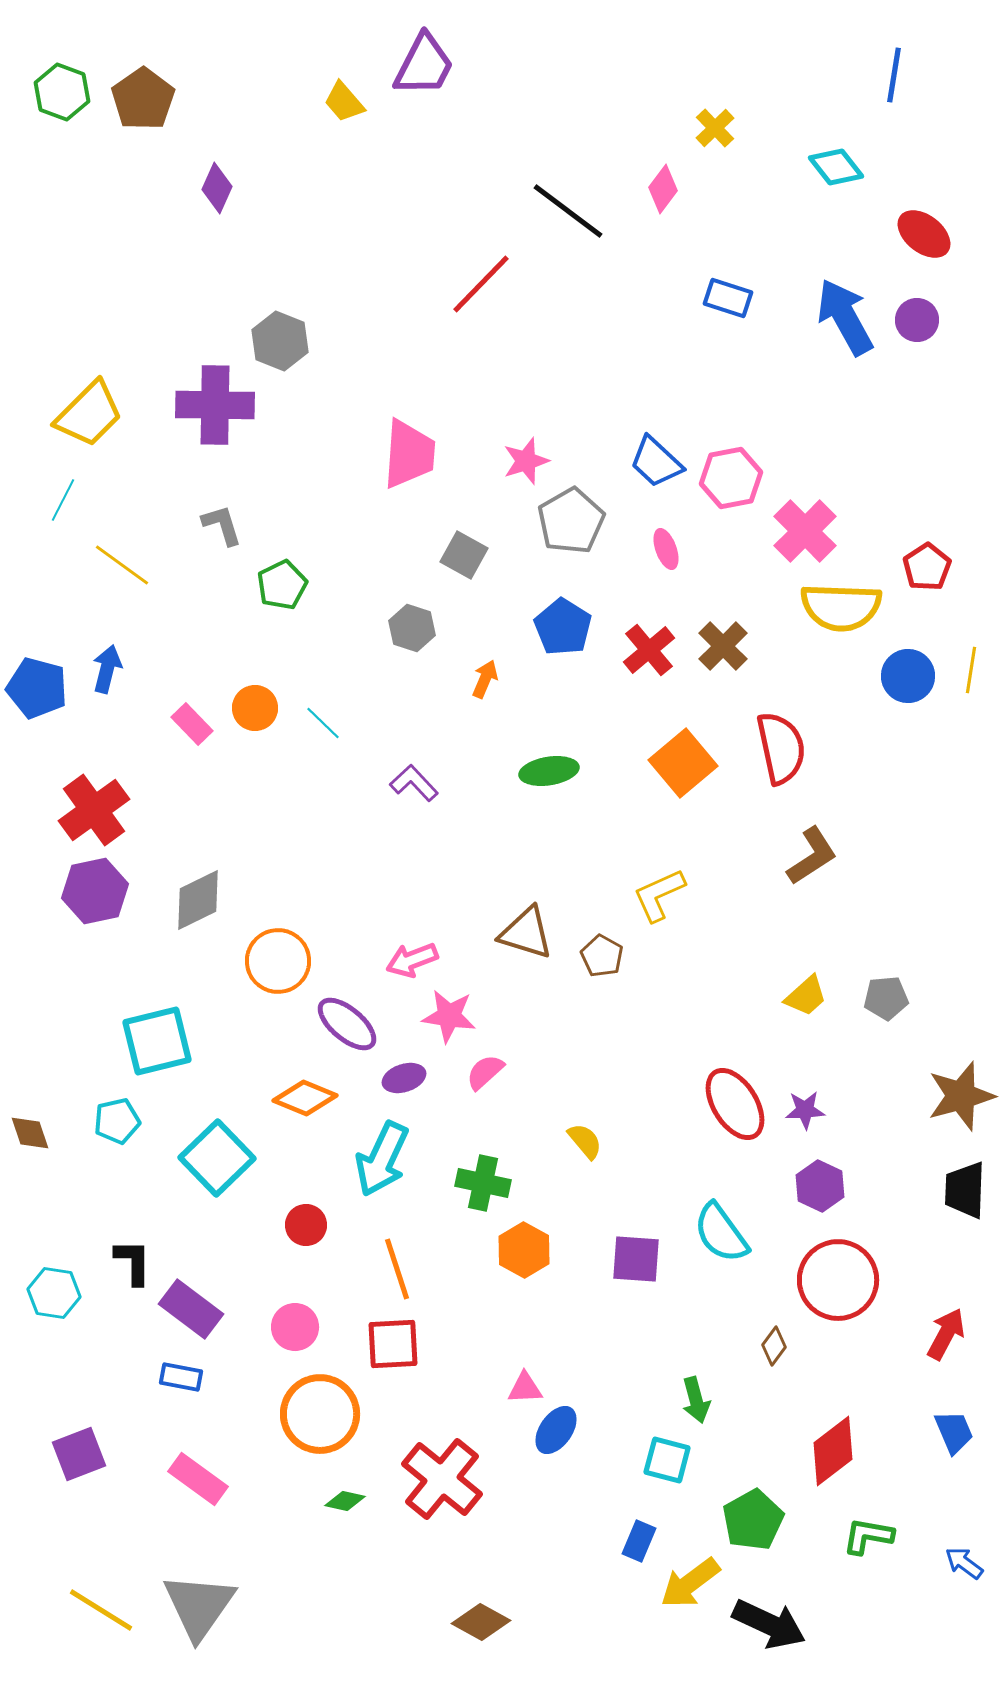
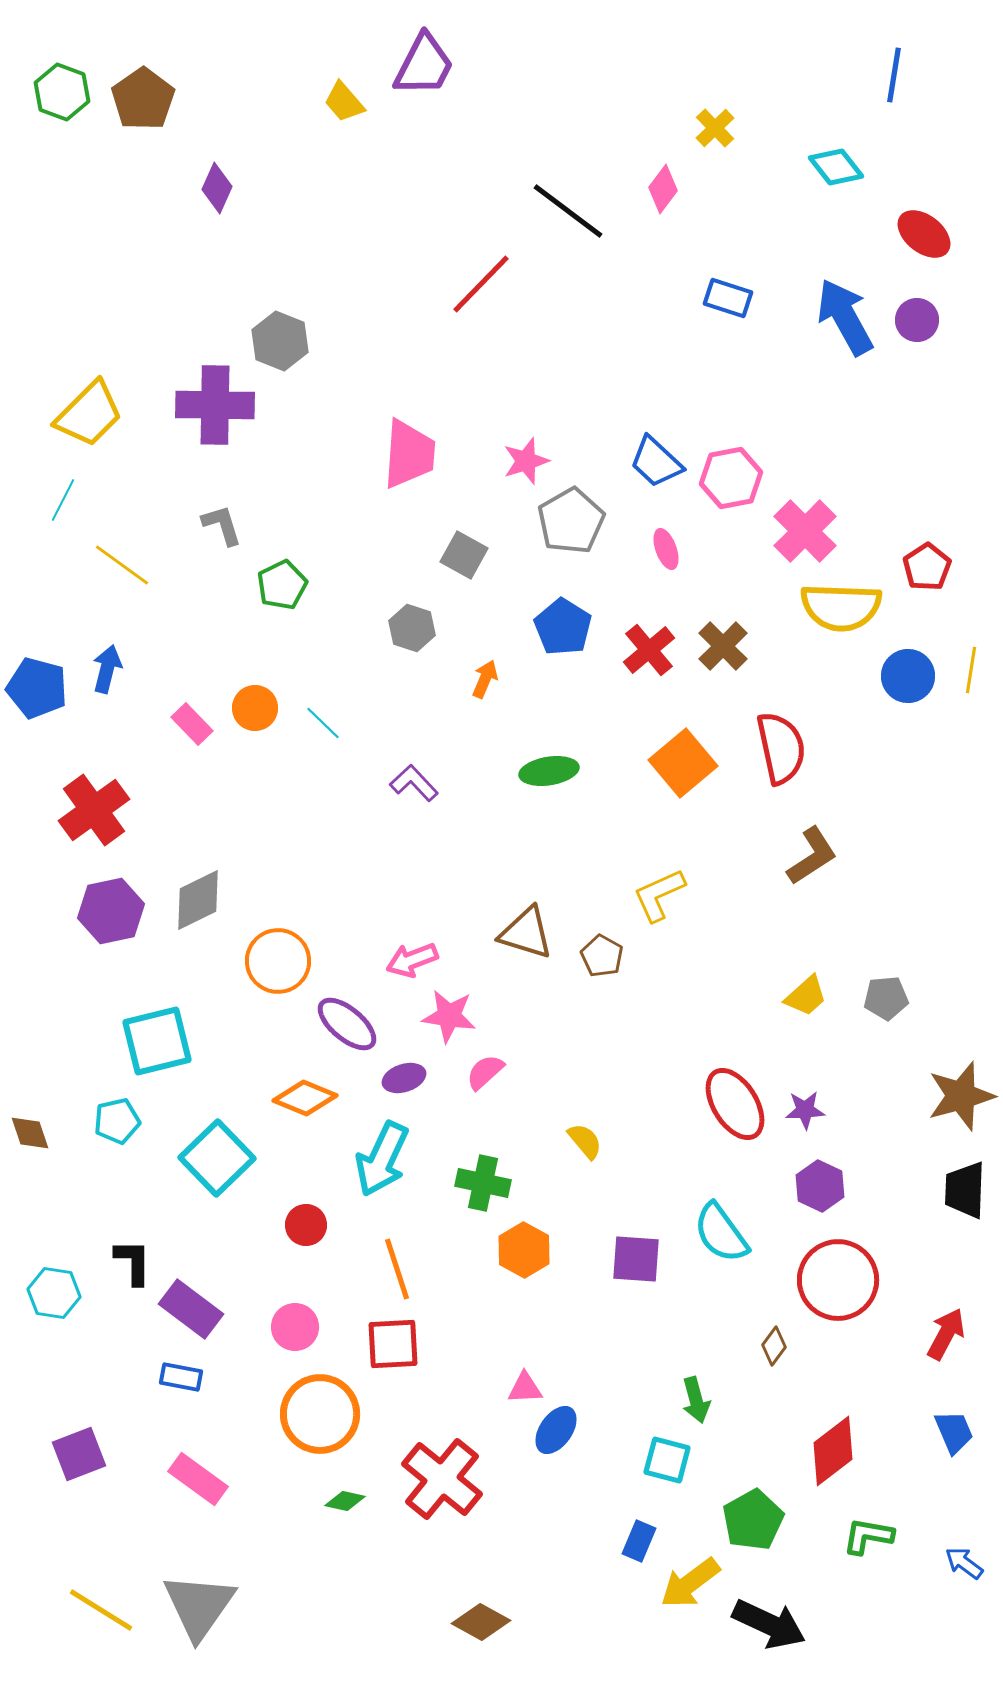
purple hexagon at (95, 891): moved 16 px right, 20 px down
